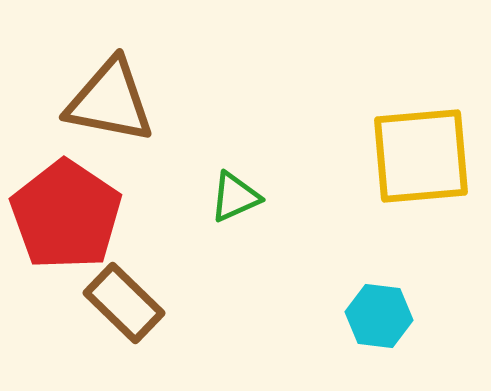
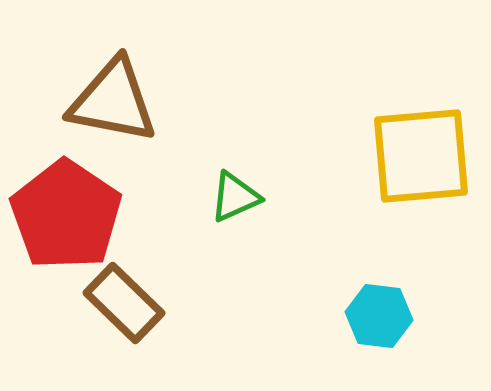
brown triangle: moved 3 px right
